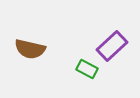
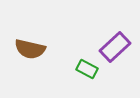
purple rectangle: moved 3 px right, 1 px down
